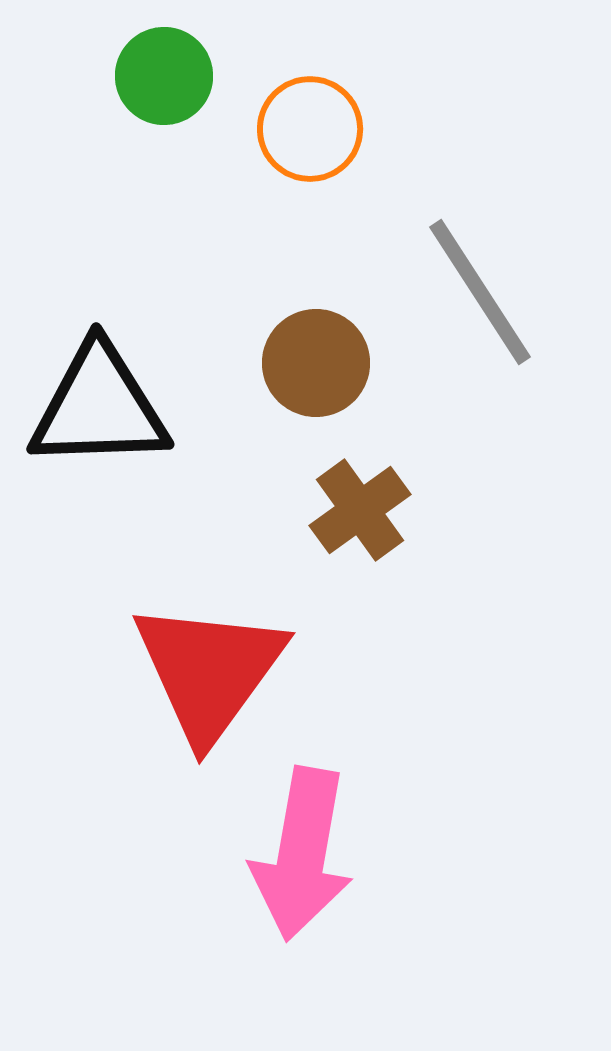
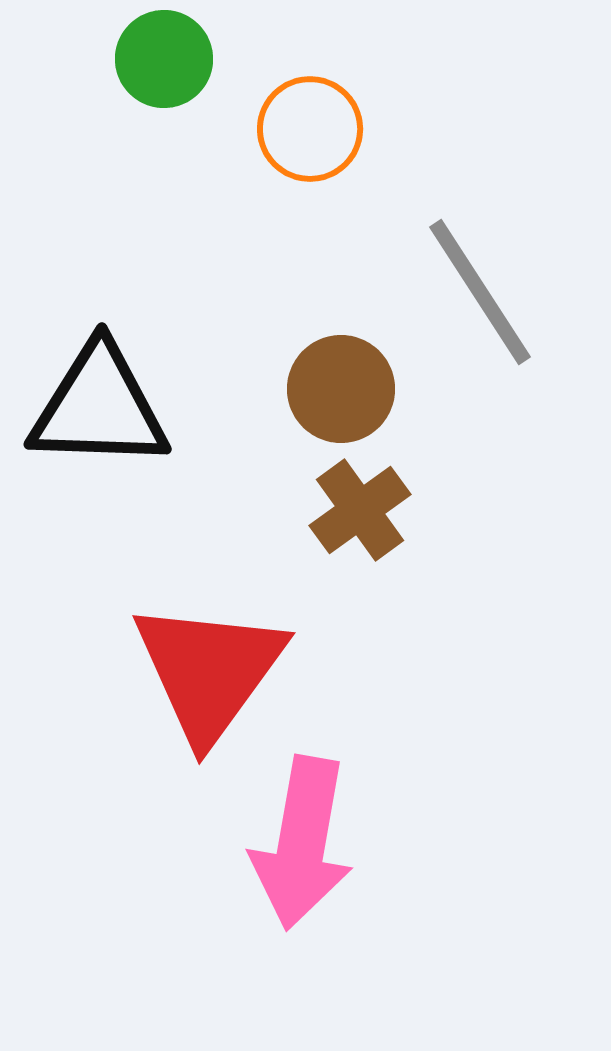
green circle: moved 17 px up
brown circle: moved 25 px right, 26 px down
black triangle: rotated 4 degrees clockwise
pink arrow: moved 11 px up
